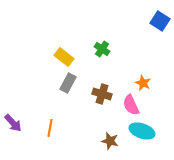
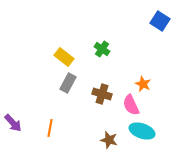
orange star: moved 1 px down
brown star: moved 1 px left, 1 px up
